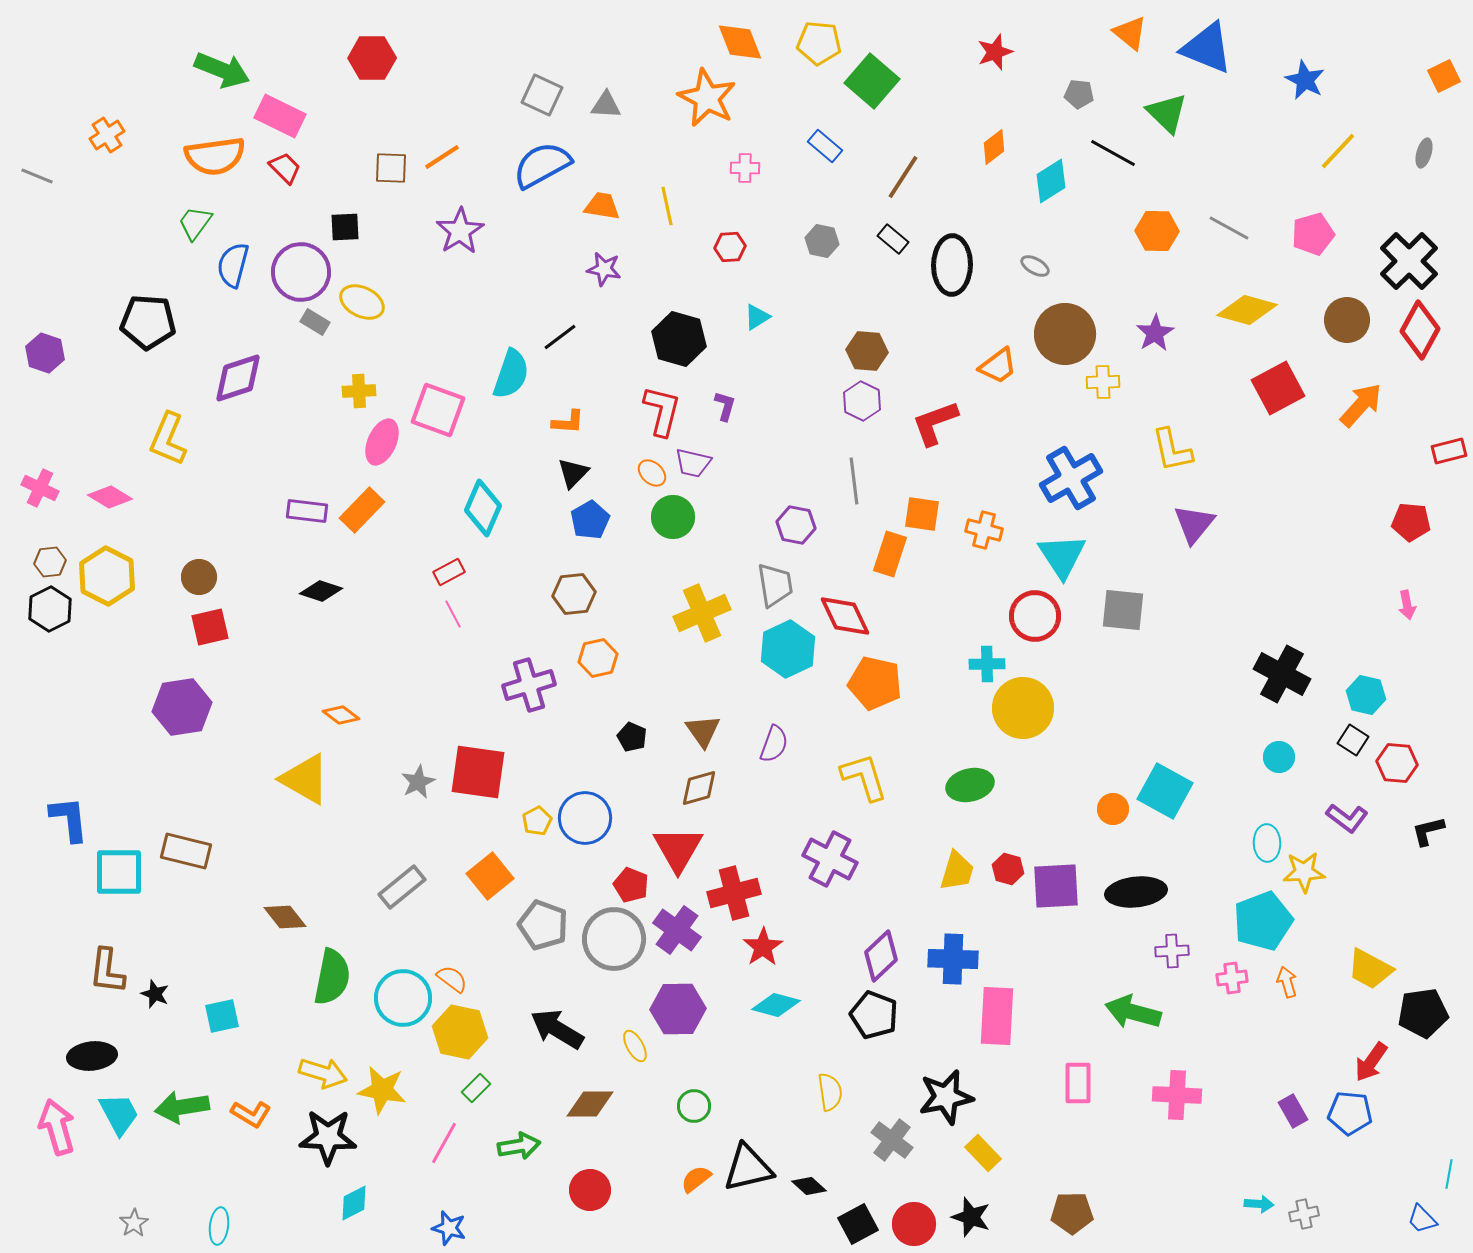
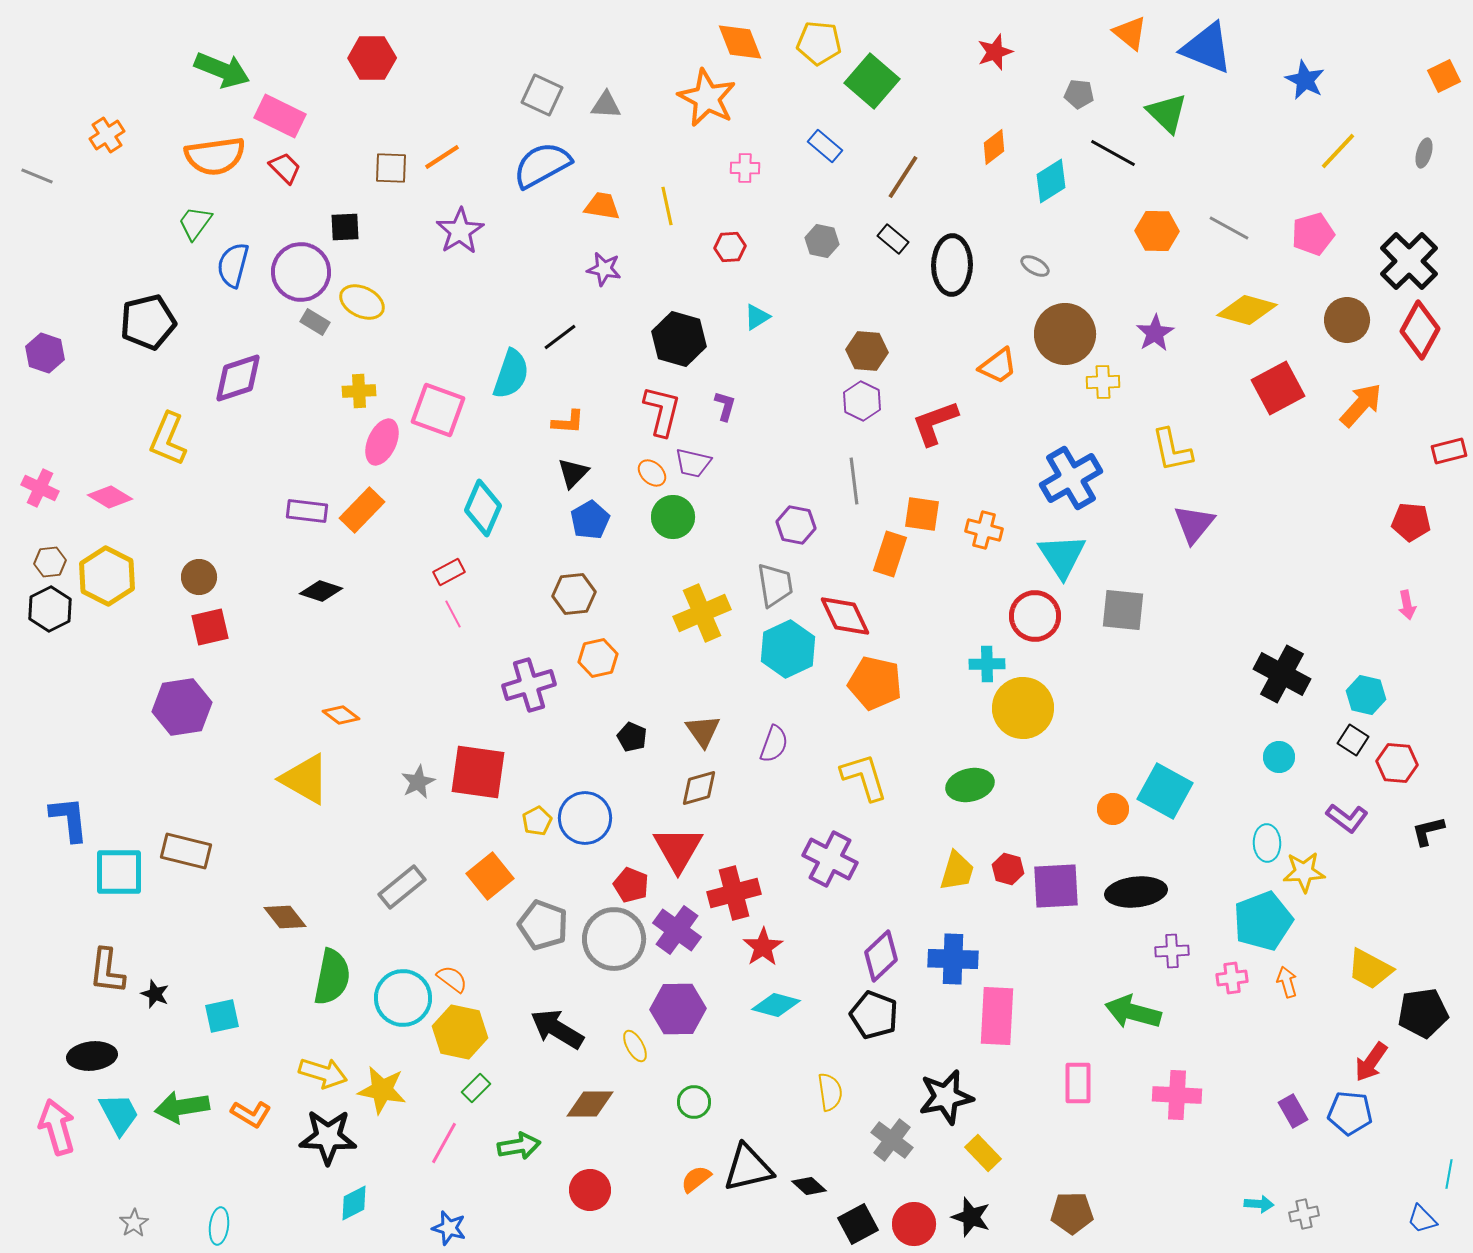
black pentagon at (148, 322): rotated 18 degrees counterclockwise
green circle at (694, 1106): moved 4 px up
